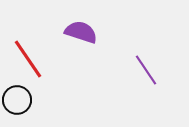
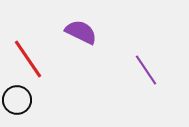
purple semicircle: rotated 8 degrees clockwise
